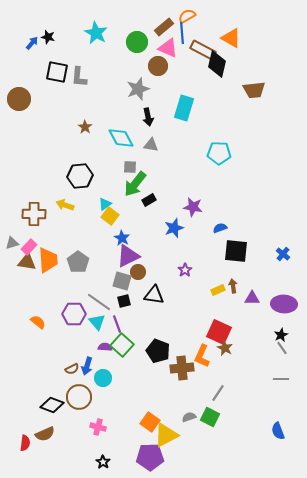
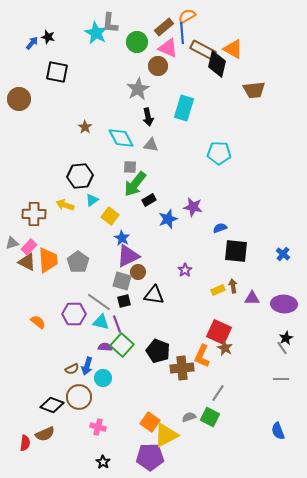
orange triangle at (231, 38): moved 2 px right, 11 px down
gray L-shape at (79, 77): moved 31 px right, 54 px up
gray star at (138, 89): rotated 10 degrees counterclockwise
cyan triangle at (105, 204): moved 13 px left, 4 px up
blue star at (174, 228): moved 6 px left, 9 px up
brown triangle at (27, 262): rotated 18 degrees clockwise
cyan triangle at (97, 322): moved 4 px right; rotated 36 degrees counterclockwise
black star at (281, 335): moved 5 px right, 3 px down
